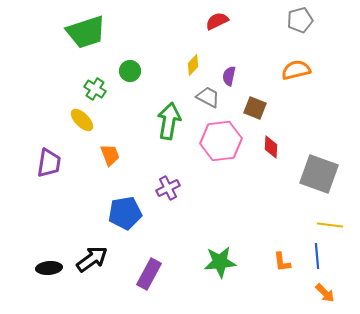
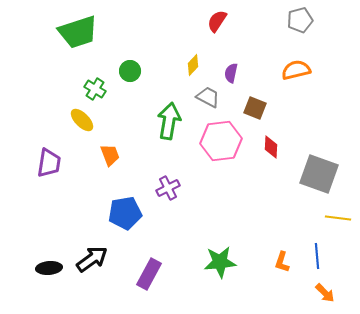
red semicircle: rotated 30 degrees counterclockwise
green trapezoid: moved 8 px left
purple semicircle: moved 2 px right, 3 px up
yellow line: moved 8 px right, 7 px up
orange L-shape: rotated 25 degrees clockwise
